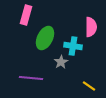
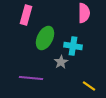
pink semicircle: moved 7 px left, 14 px up
